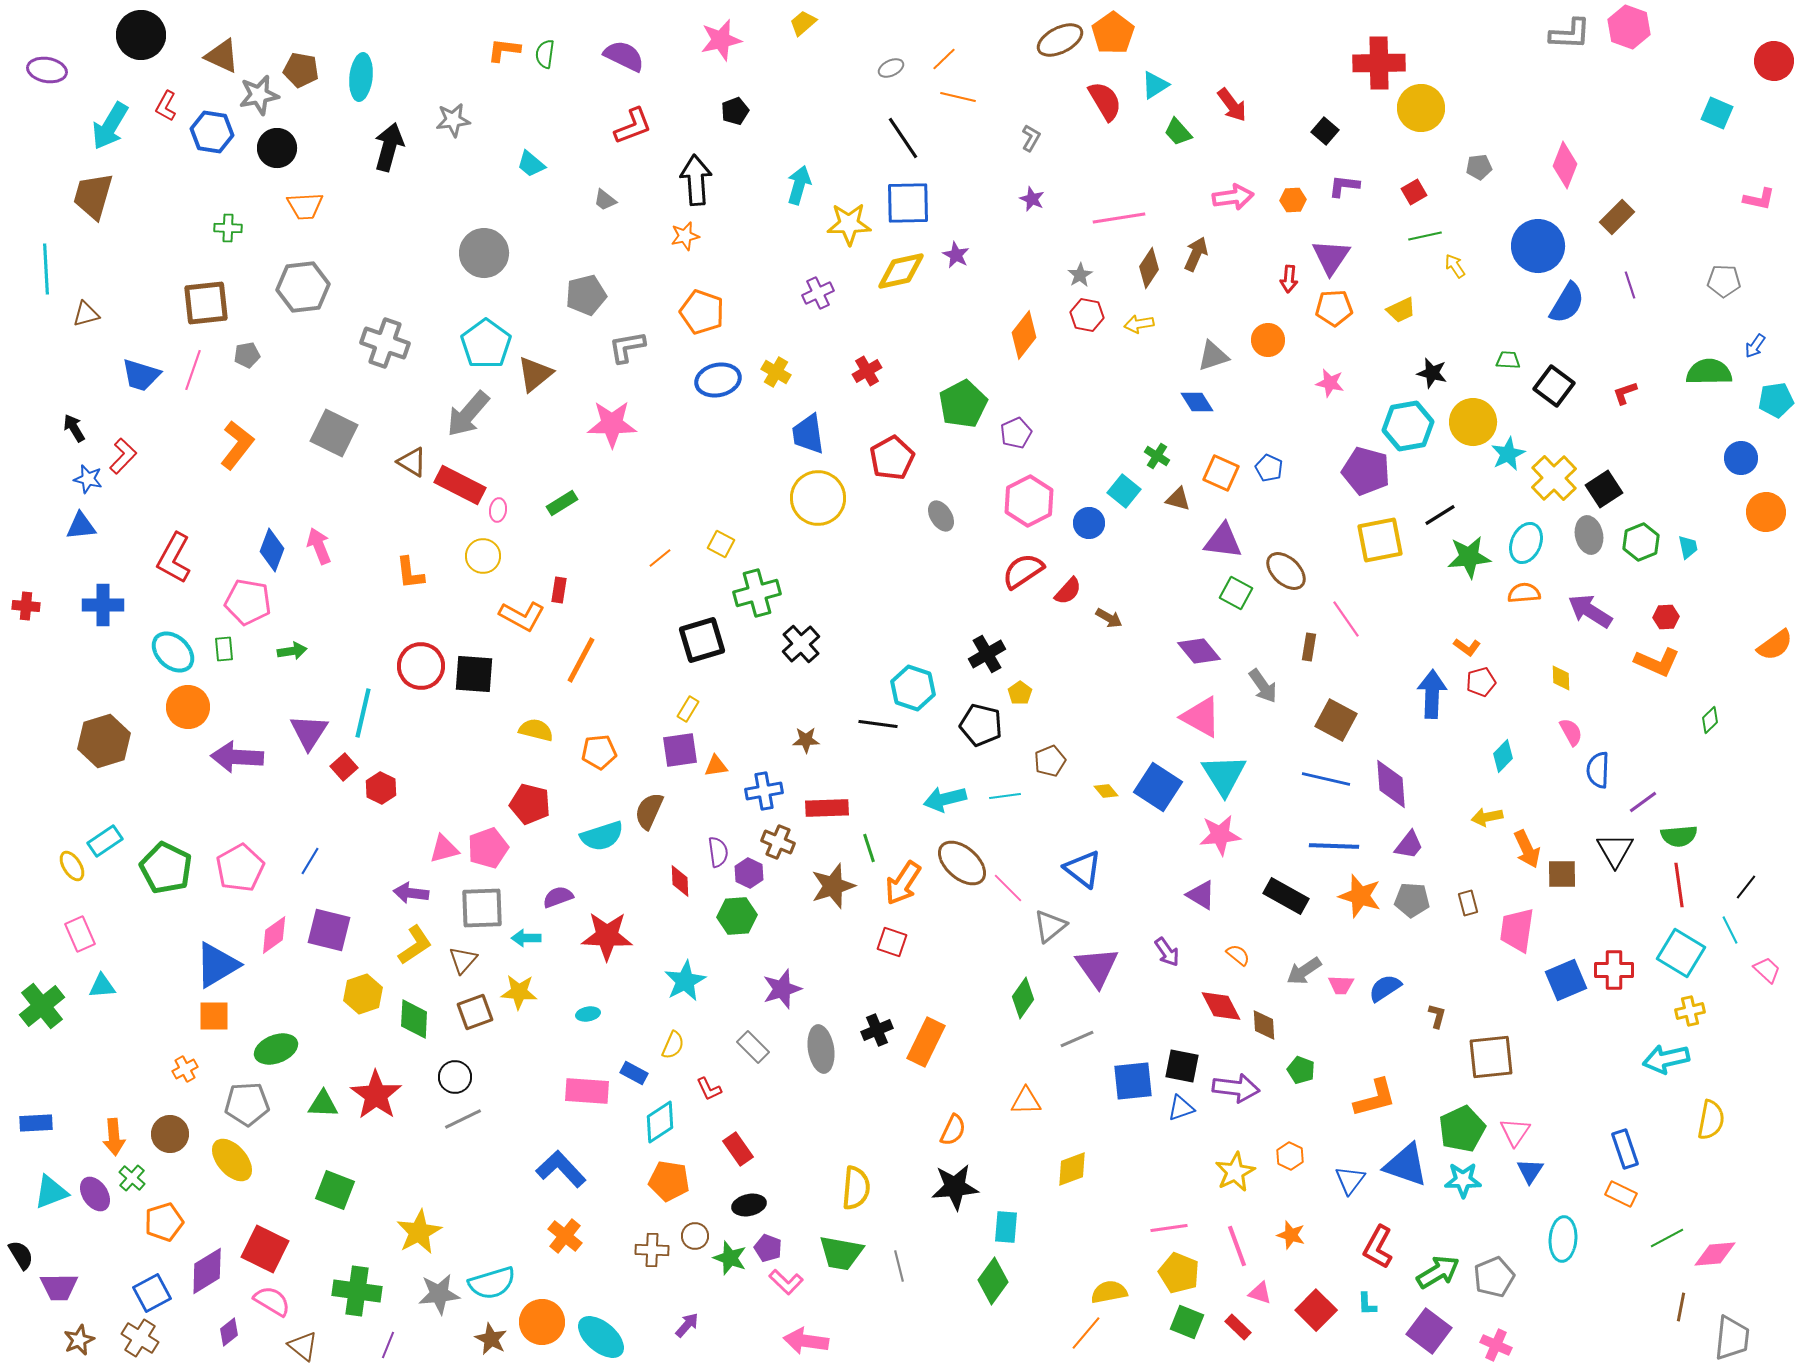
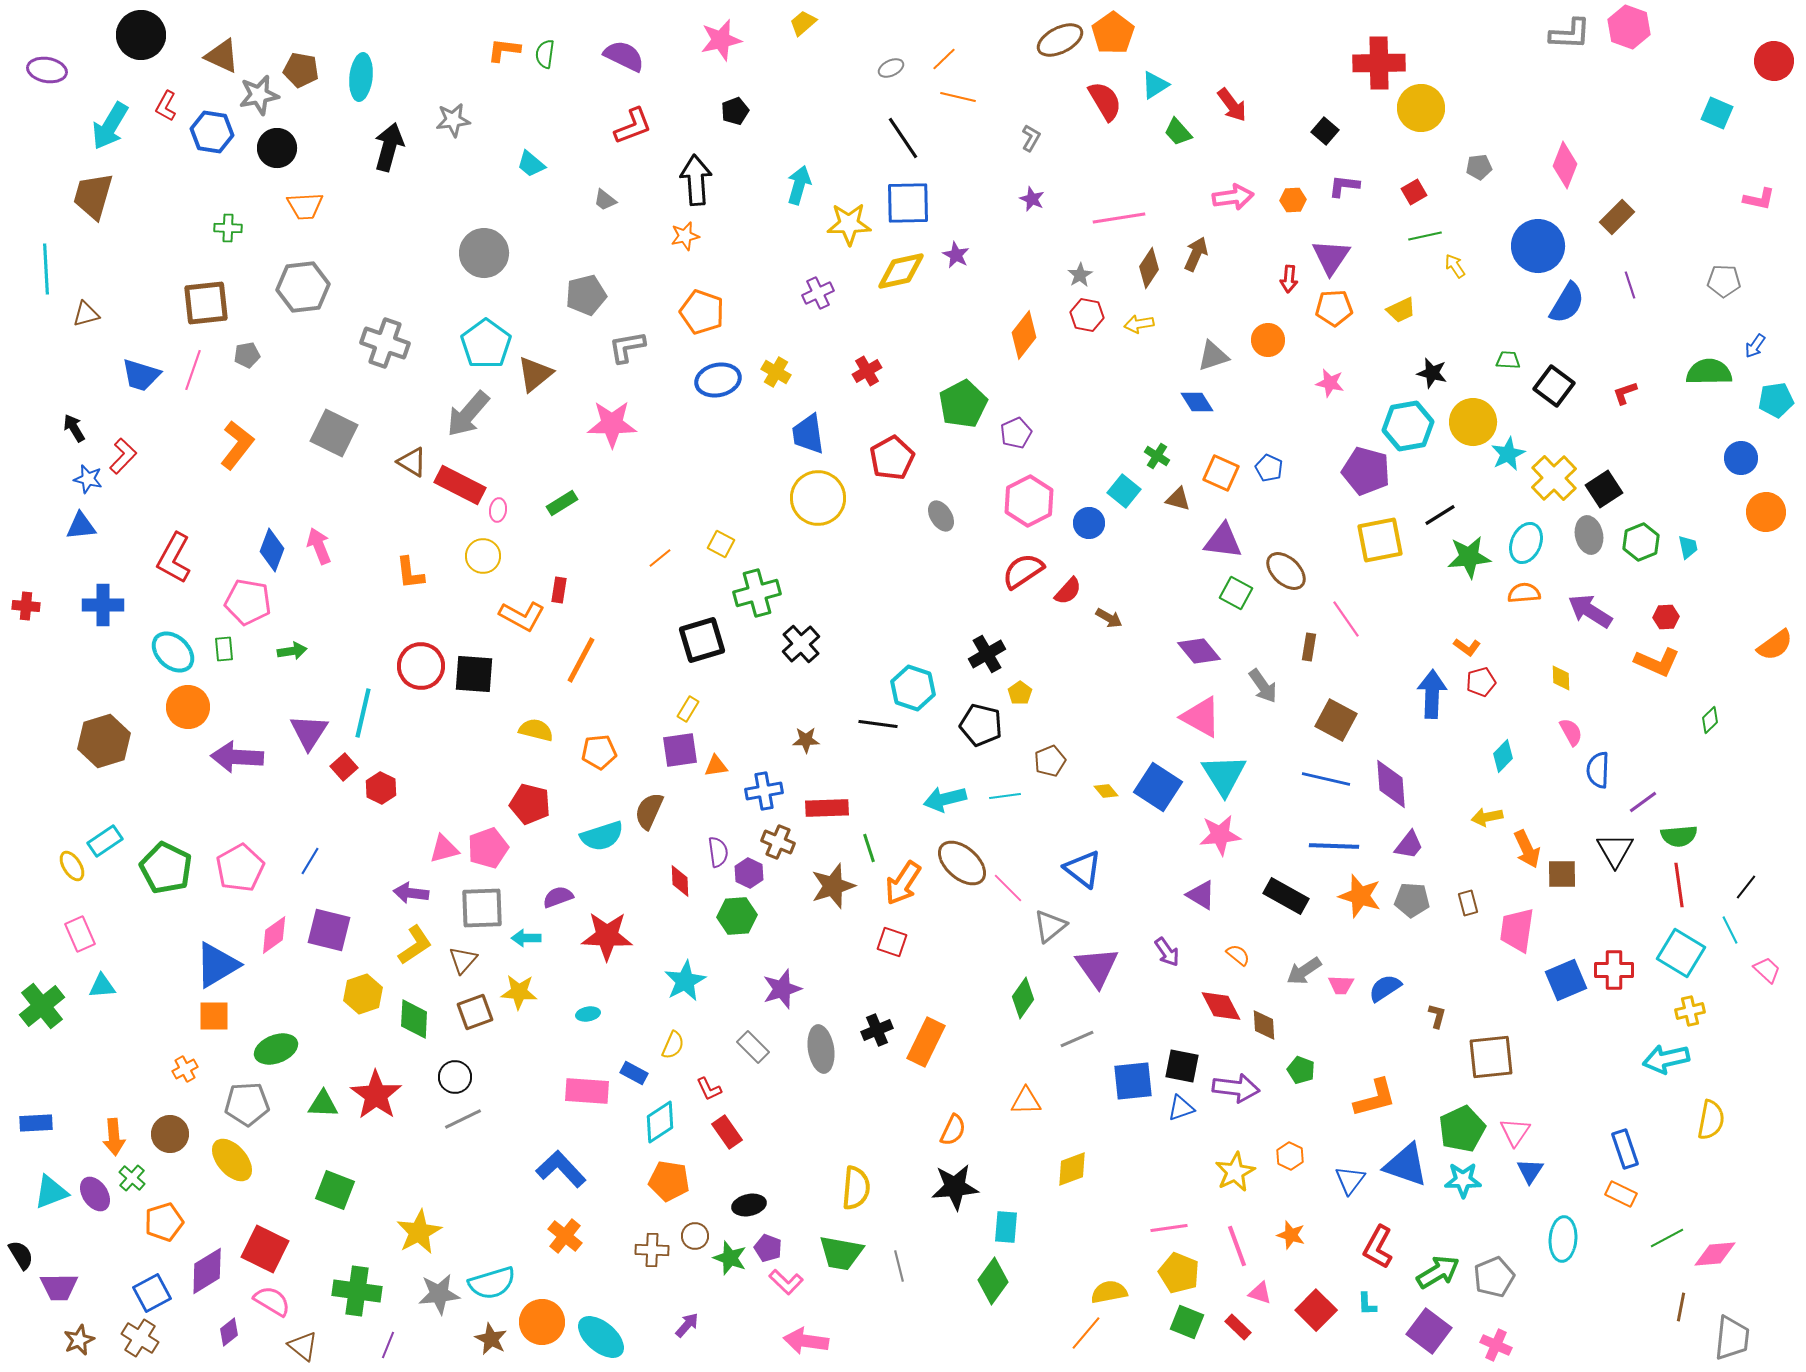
red rectangle at (738, 1149): moved 11 px left, 17 px up
